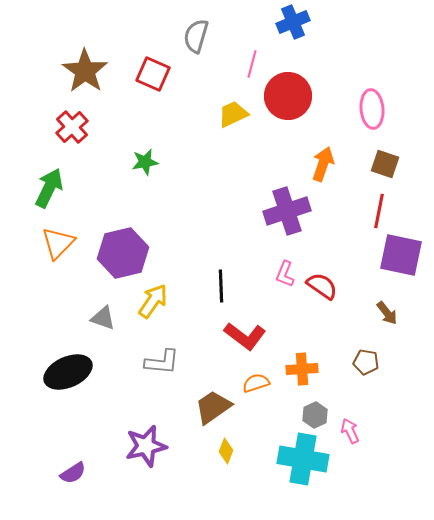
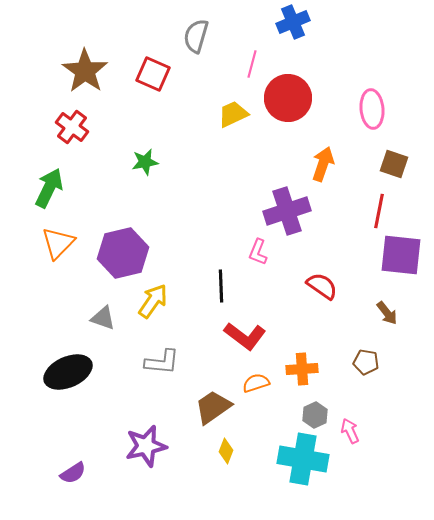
red circle: moved 2 px down
red cross: rotated 12 degrees counterclockwise
brown square: moved 9 px right
purple square: rotated 6 degrees counterclockwise
pink L-shape: moved 27 px left, 22 px up
